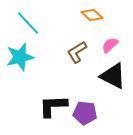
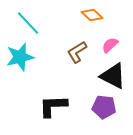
purple pentagon: moved 19 px right, 6 px up
